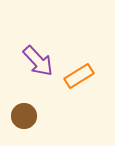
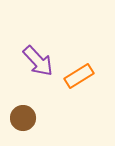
brown circle: moved 1 px left, 2 px down
